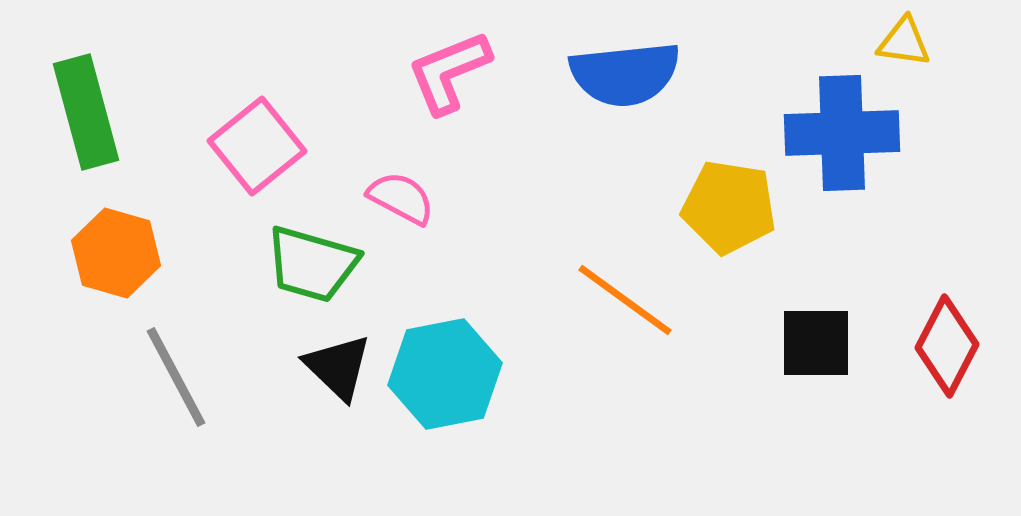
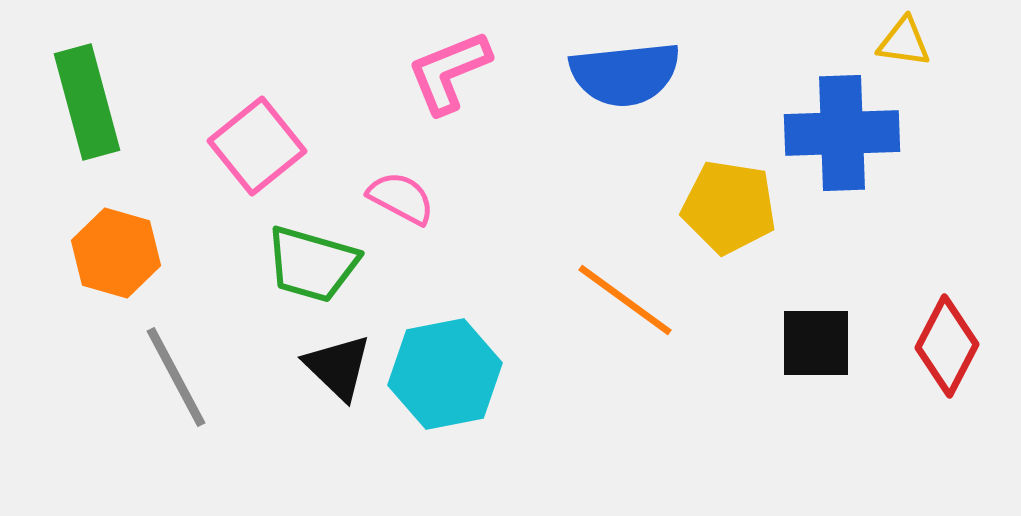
green rectangle: moved 1 px right, 10 px up
